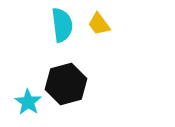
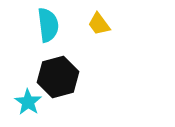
cyan semicircle: moved 14 px left
black hexagon: moved 8 px left, 7 px up
